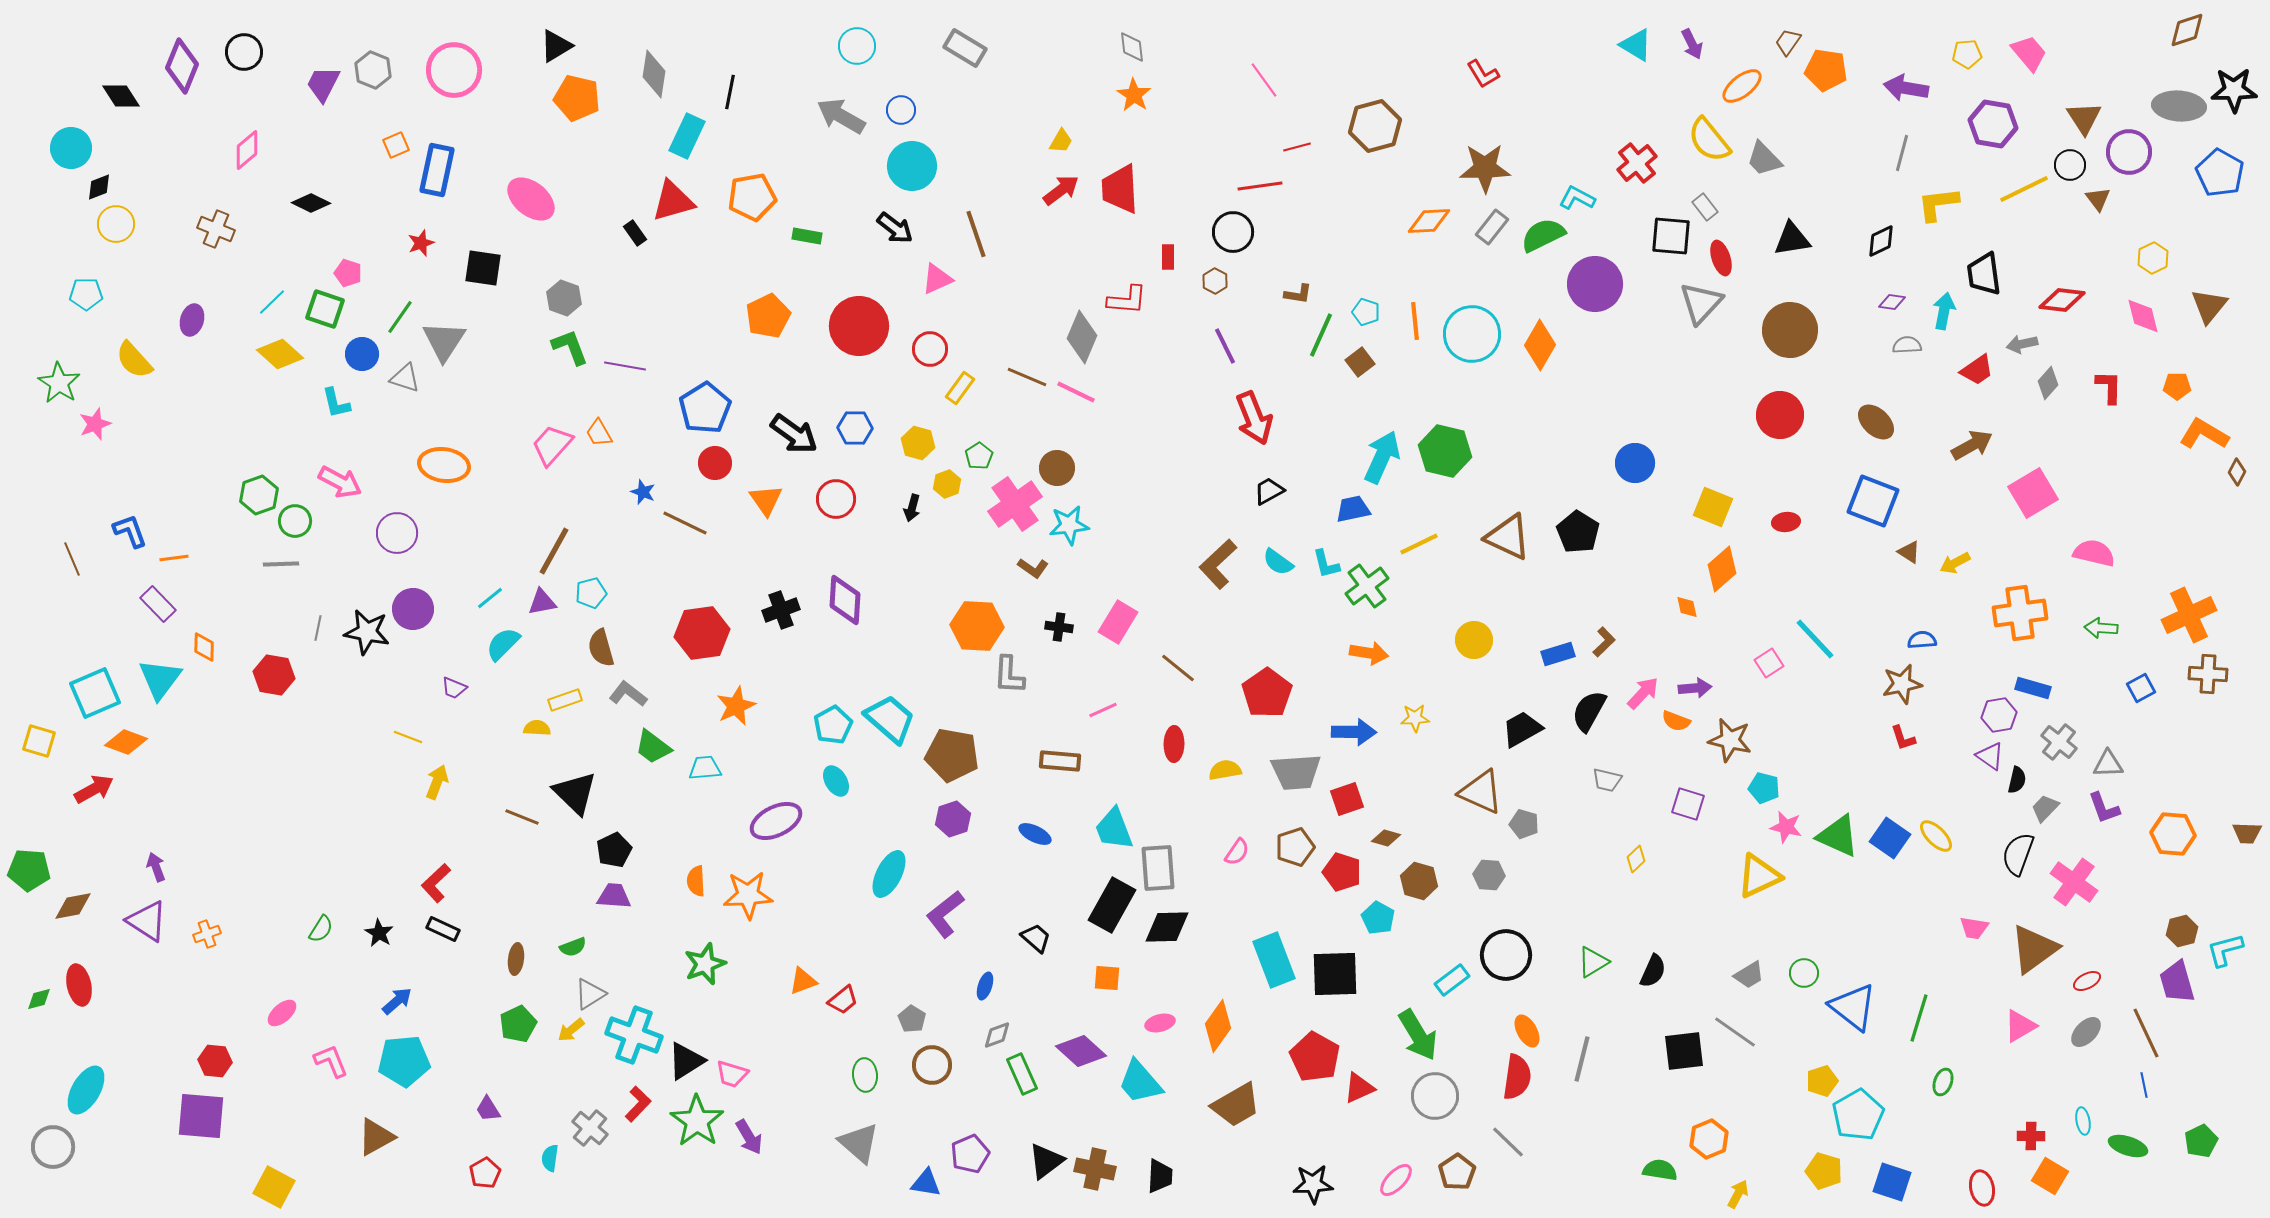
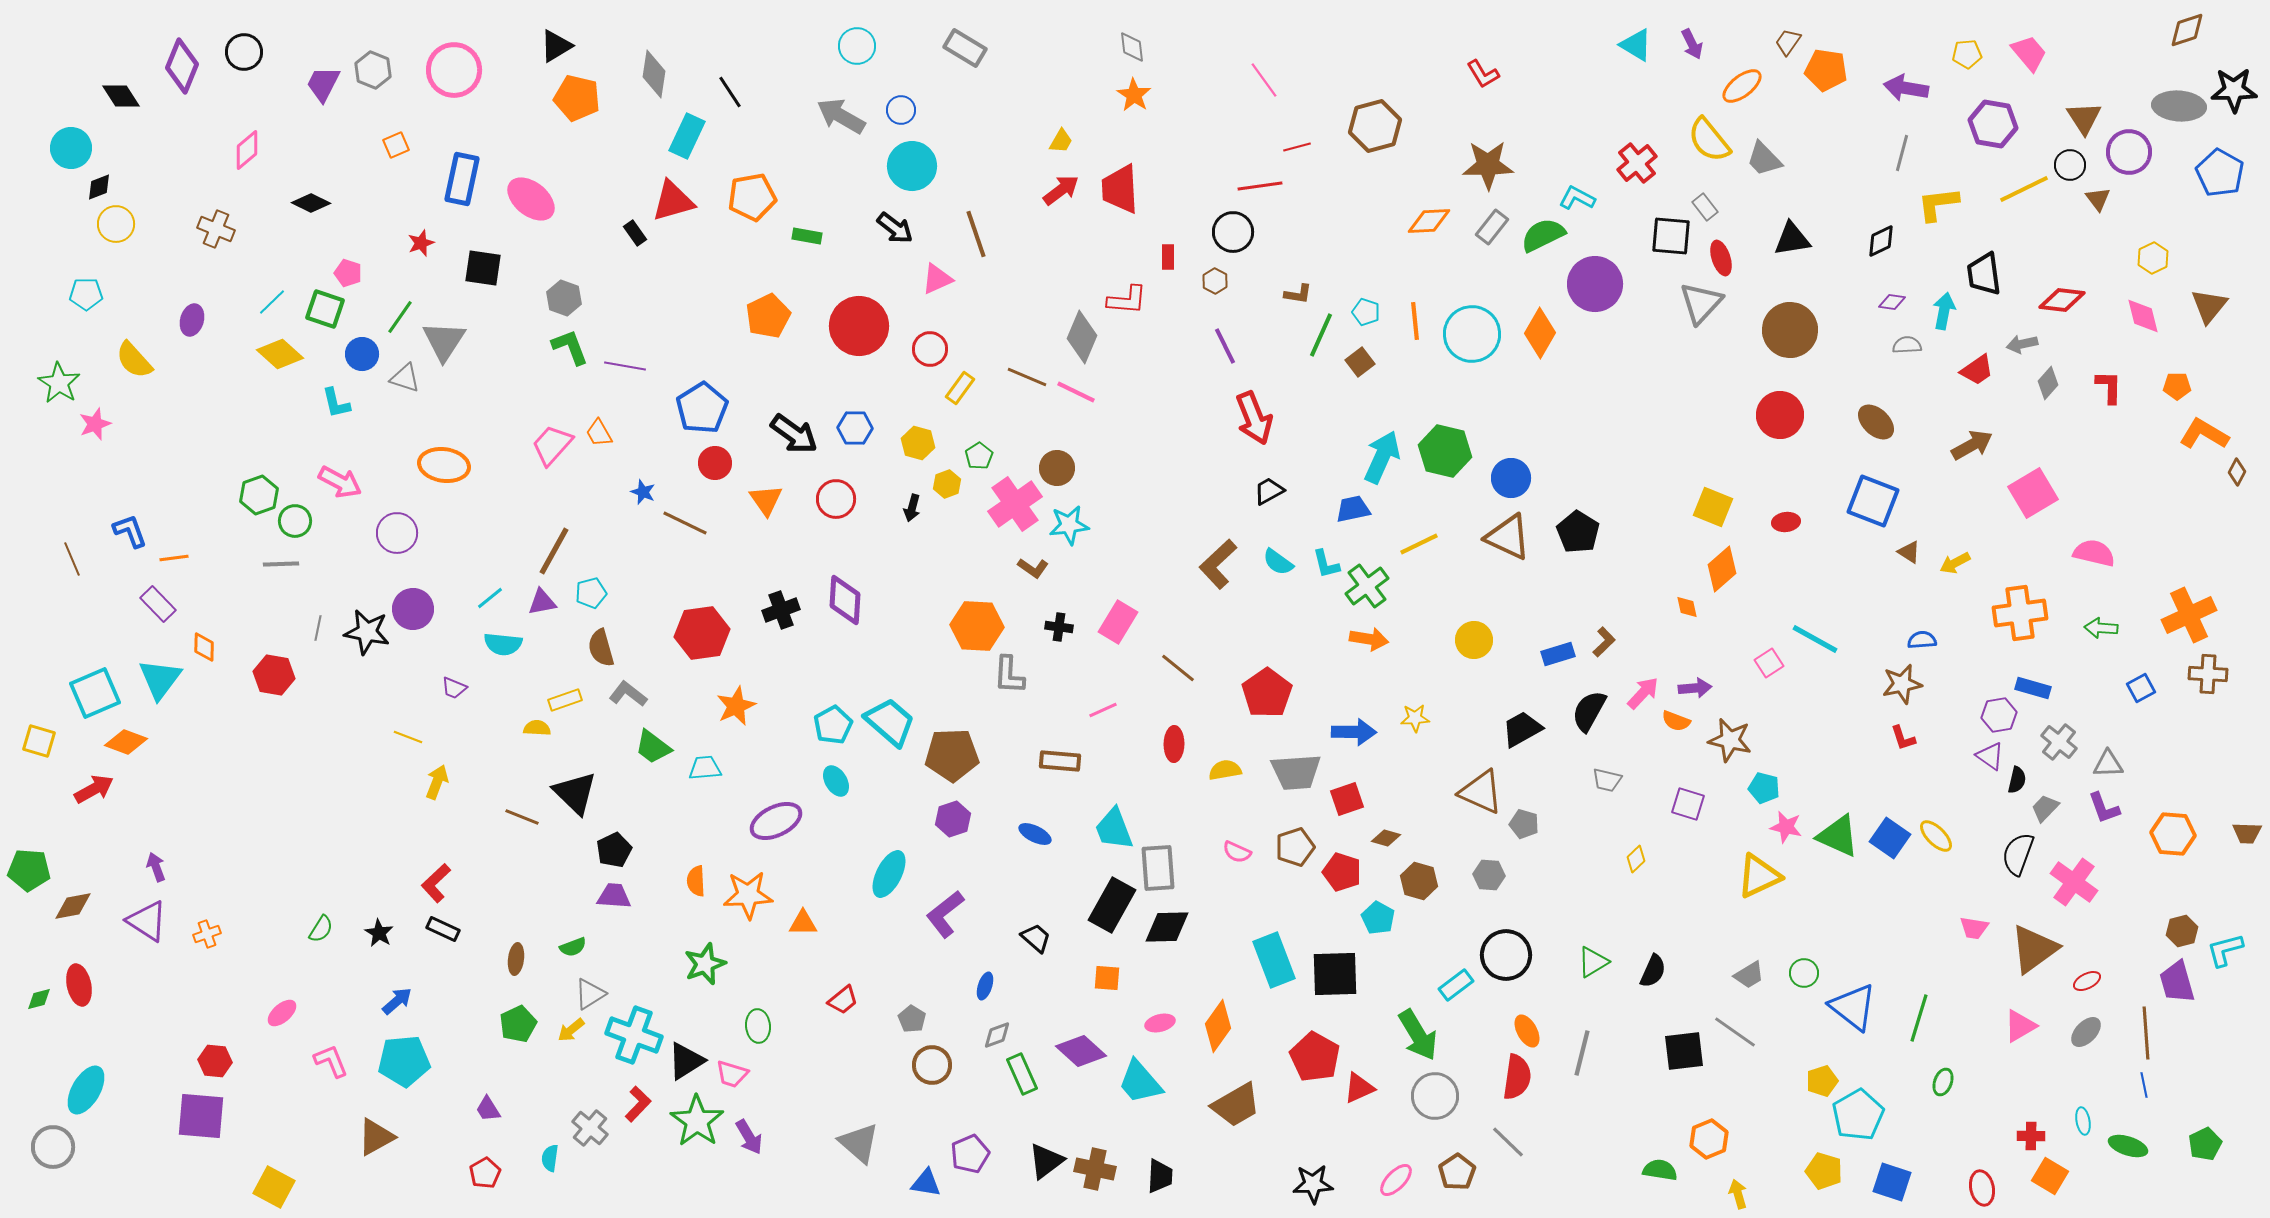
black line at (730, 92): rotated 44 degrees counterclockwise
brown star at (1485, 168): moved 3 px right, 3 px up
blue rectangle at (437, 170): moved 25 px right, 9 px down
orange diamond at (1540, 345): moved 12 px up
blue pentagon at (705, 408): moved 3 px left
blue circle at (1635, 463): moved 124 px left, 15 px down
cyan line at (1815, 639): rotated 18 degrees counterclockwise
cyan semicircle at (503, 644): rotated 129 degrees counterclockwise
orange arrow at (1369, 653): moved 14 px up
cyan trapezoid at (890, 719): moved 3 px down
brown pentagon at (952, 755): rotated 12 degrees counterclockwise
pink semicircle at (1237, 852): rotated 80 degrees clockwise
cyan rectangle at (1452, 980): moved 4 px right, 5 px down
orange triangle at (803, 981): moved 58 px up; rotated 20 degrees clockwise
brown line at (2146, 1033): rotated 21 degrees clockwise
gray line at (1582, 1059): moved 6 px up
green ellipse at (865, 1075): moved 107 px left, 49 px up
green pentagon at (2201, 1141): moved 4 px right, 3 px down
yellow arrow at (1738, 1194): rotated 44 degrees counterclockwise
